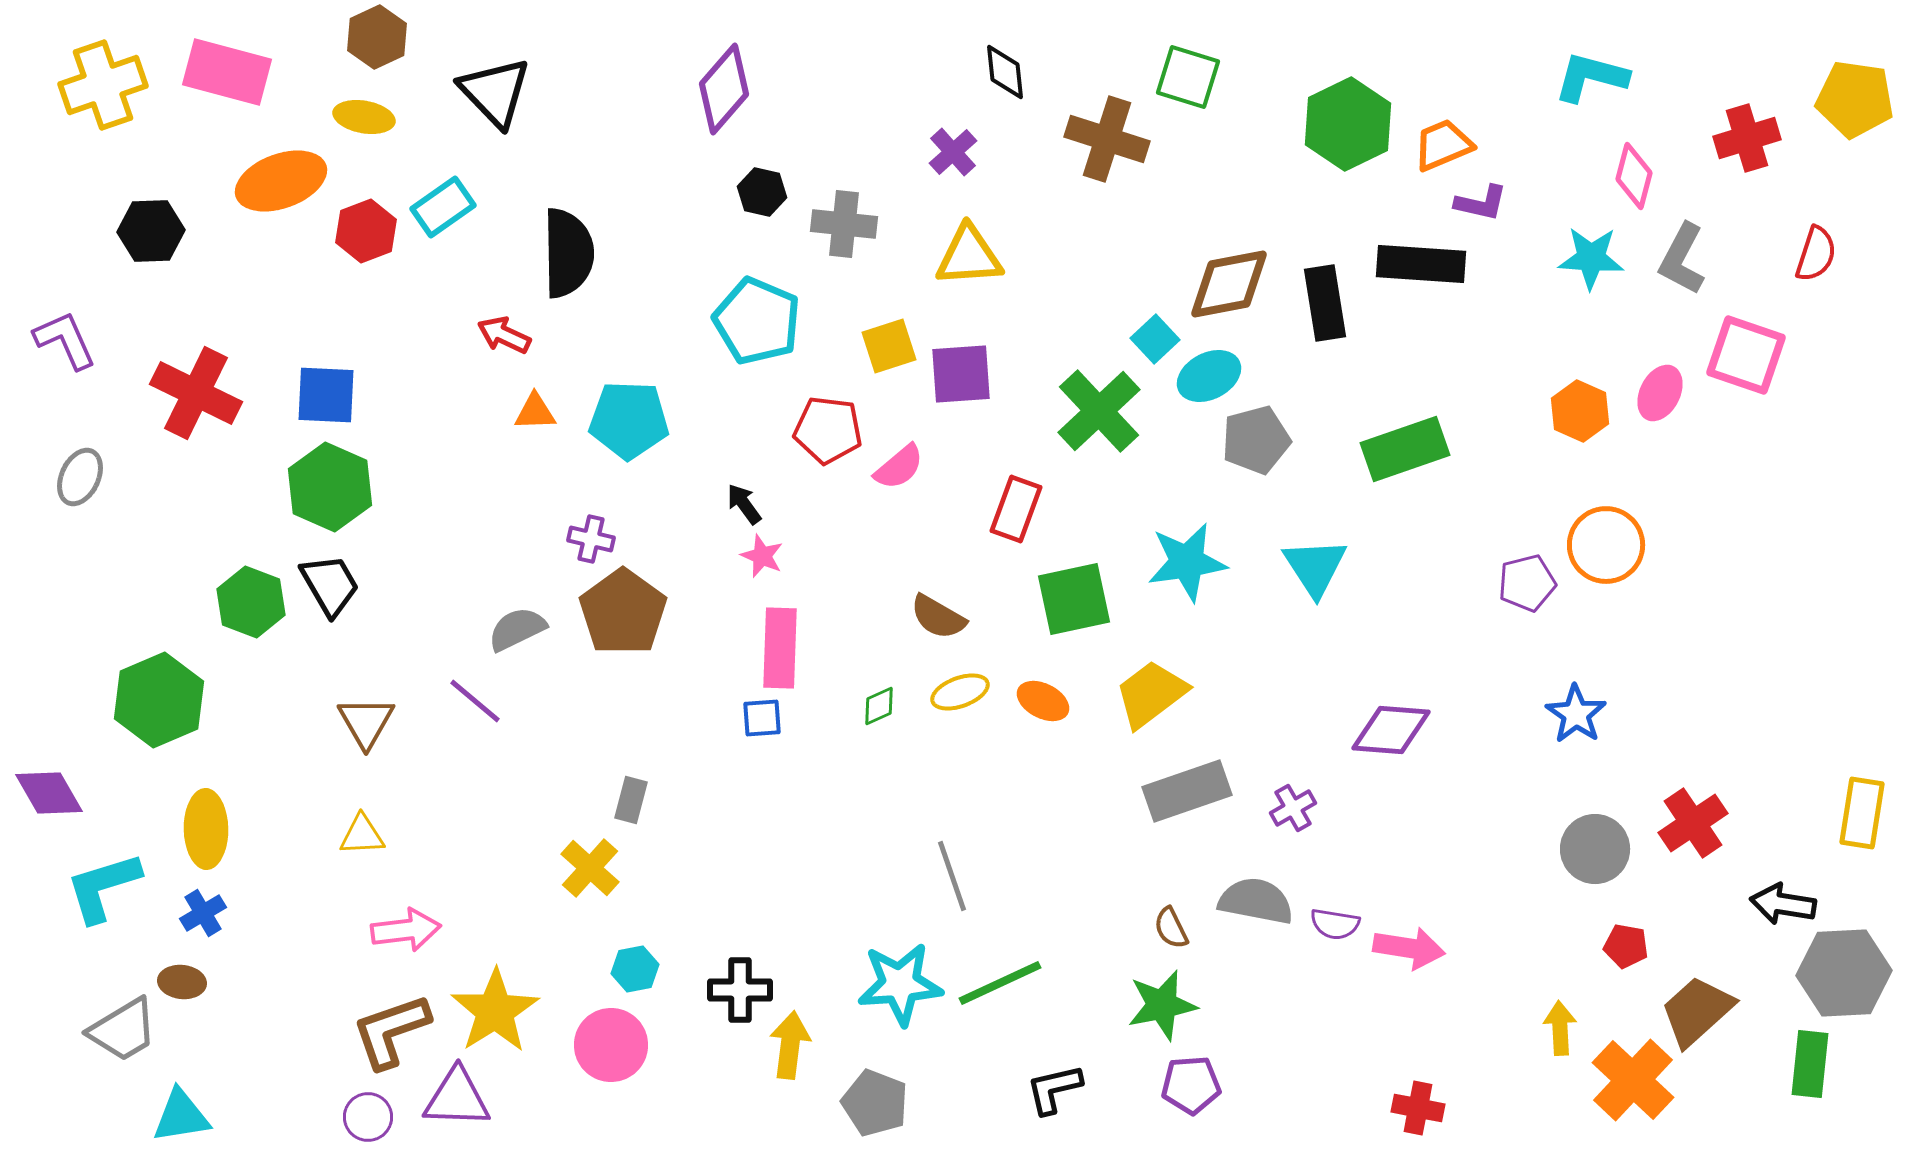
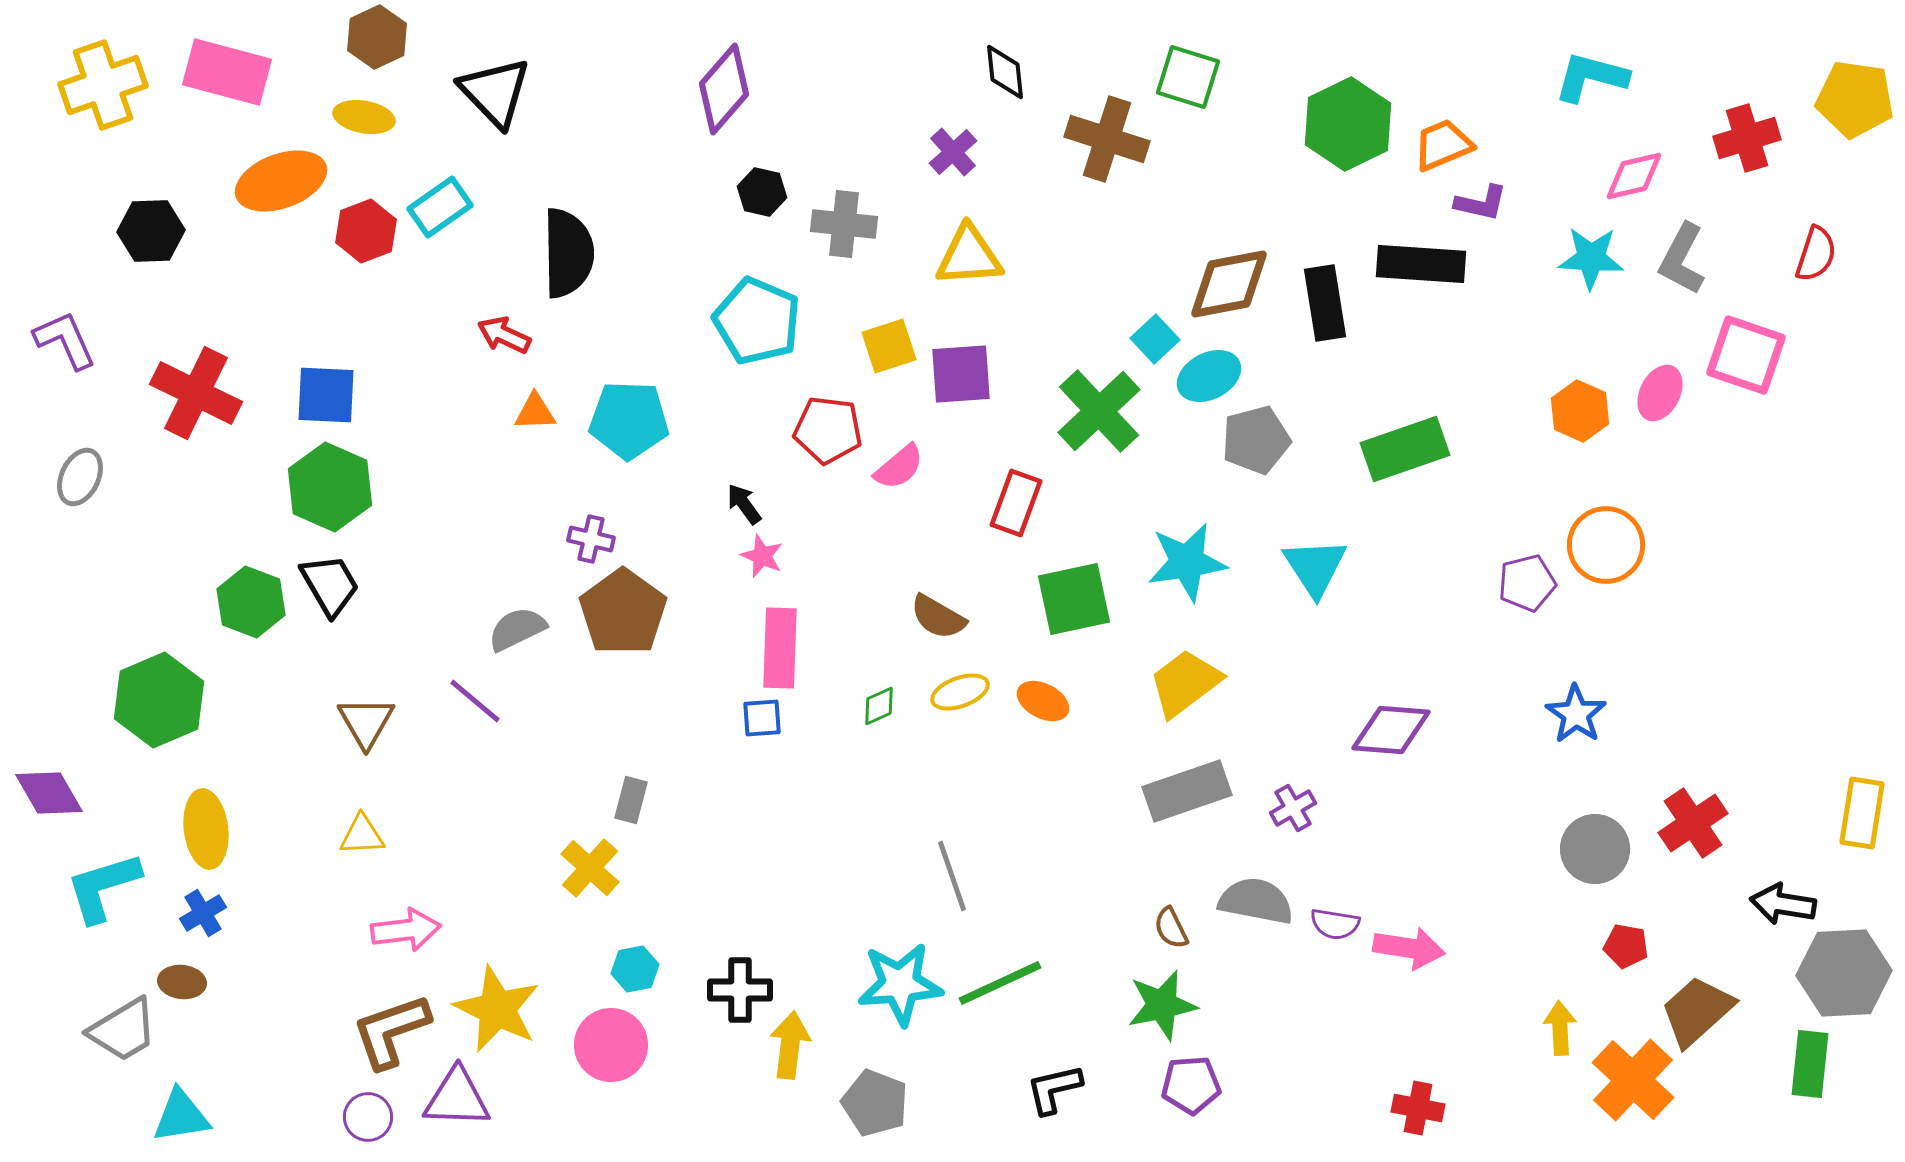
pink diamond at (1634, 176): rotated 62 degrees clockwise
cyan rectangle at (443, 207): moved 3 px left
red rectangle at (1016, 509): moved 6 px up
yellow trapezoid at (1151, 694): moved 34 px right, 11 px up
yellow ellipse at (206, 829): rotated 6 degrees counterclockwise
yellow star at (495, 1011): moved 2 px right, 2 px up; rotated 14 degrees counterclockwise
